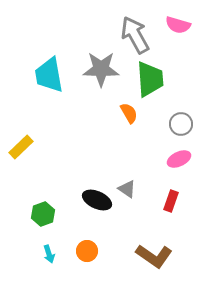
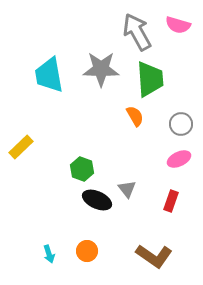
gray arrow: moved 2 px right, 3 px up
orange semicircle: moved 6 px right, 3 px down
gray triangle: rotated 18 degrees clockwise
green hexagon: moved 39 px right, 45 px up; rotated 20 degrees counterclockwise
